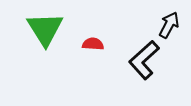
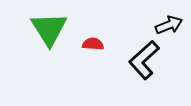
black arrow: rotated 40 degrees clockwise
green triangle: moved 4 px right
